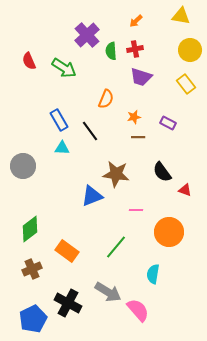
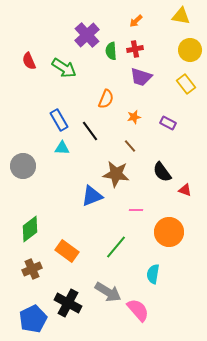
brown line: moved 8 px left, 9 px down; rotated 48 degrees clockwise
